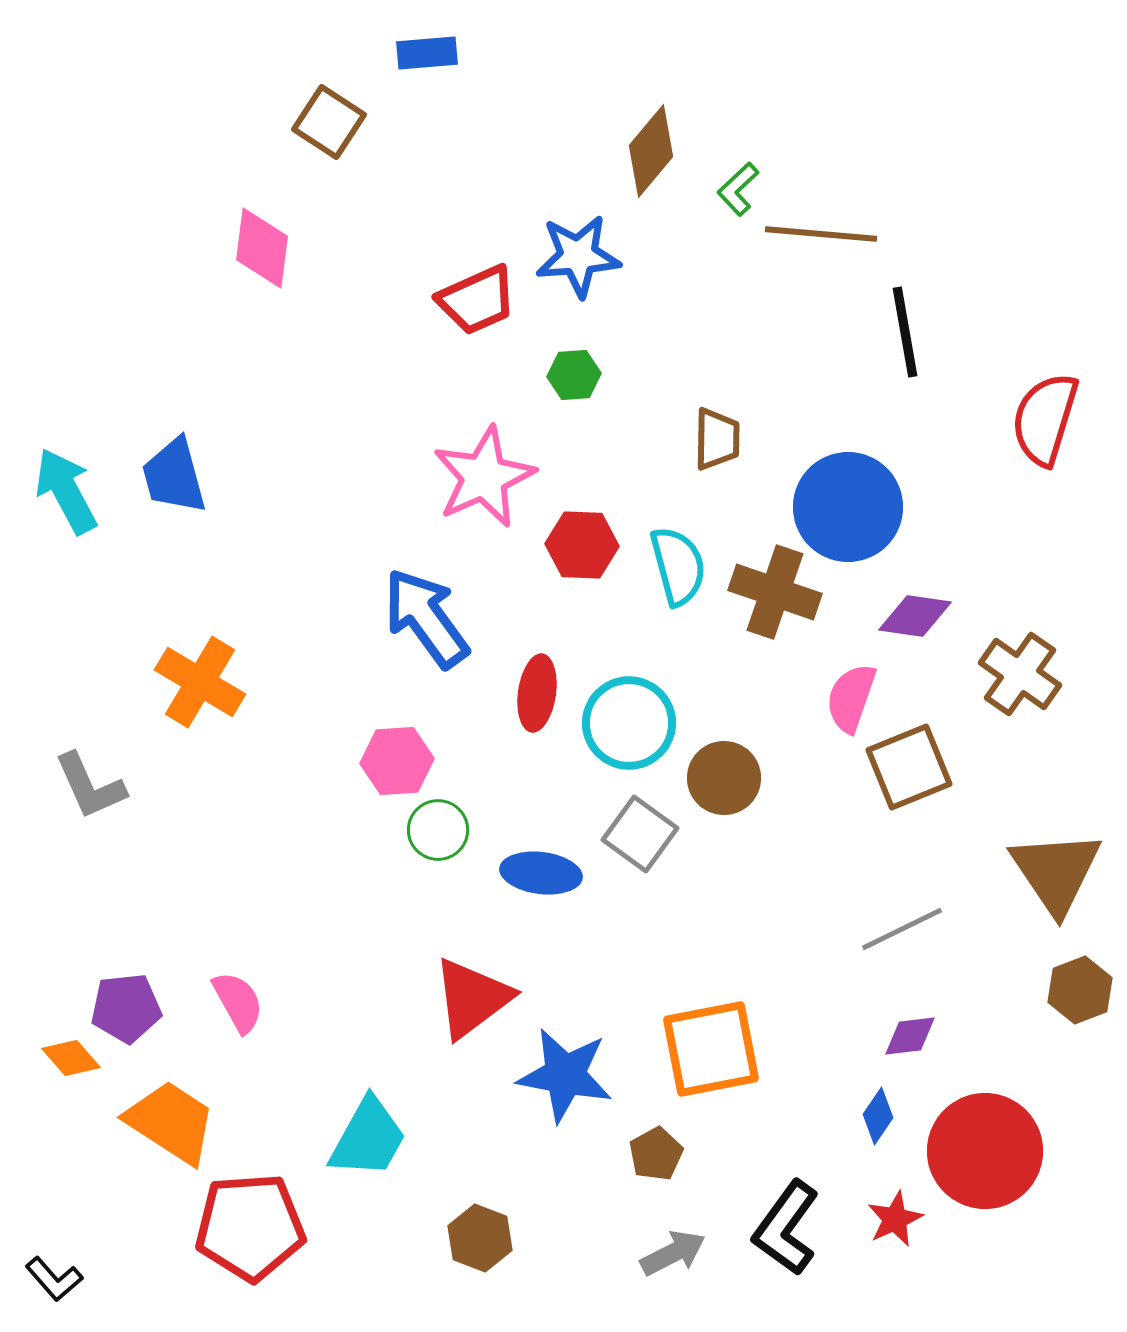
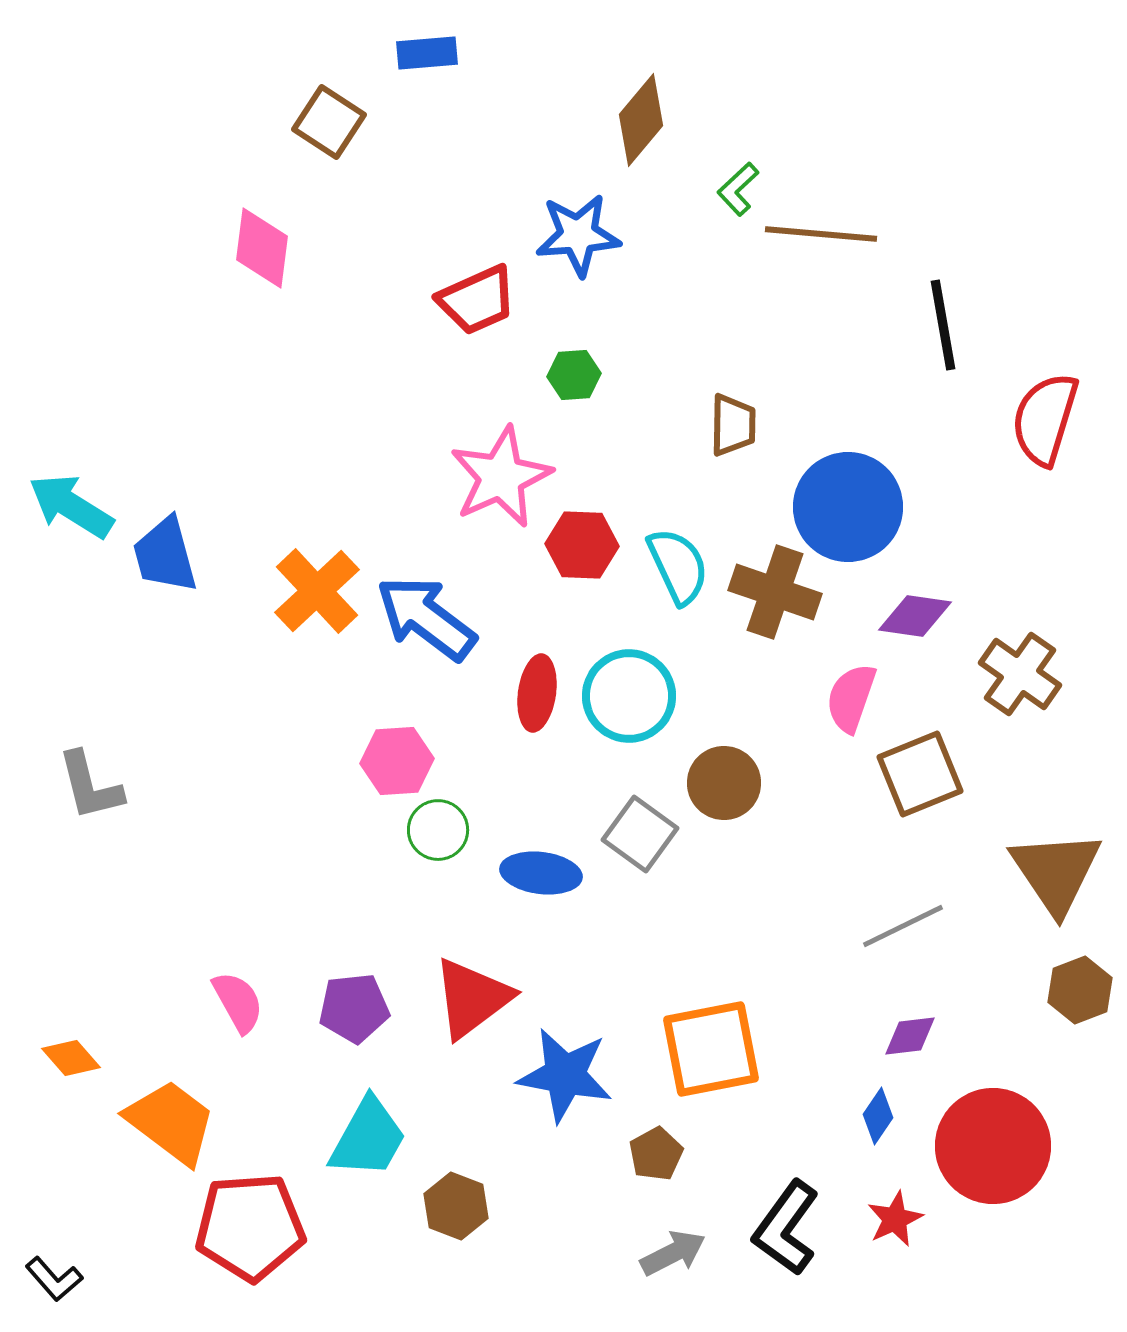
brown diamond at (651, 151): moved 10 px left, 31 px up
blue star at (578, 256): moved 21 px up
black line at (905, 332): moved 38 px right, 7 px up
brown trapezoid at (717, 439): moved 16 px right, 14 px up
blue trapezoid at (174, 476): moved 9 px left, 79 px down
pink star at (484, 477): moved 17 px right
cyan arrow at (66, 491): moved 5 px right, 15 px down; rotated 30 degrees counterclockwise
cyan semicircle at (678, 566): rotated 10 degrees counterclockwise
blue arrow at (426, 618): rotated 17 degrees counterclockwise
orange cross at (200, 682): moved 117 px right, 91 px up; rotated 16 degrees clockwise
cyan circle at (629, 723): moved 27 px up
brown square at (909, 767): moved 11 px right, 7 px down
brown circle at (724, 778): moved 5 px down
gray L-shape at (90, 786): rotated 10 degrees clockwise
gray line at (902, 929): moved 1 px right, 3 px up
purple pentagon at (126, 1008): moved 228 px right
orange trapezoid at (171, 1122): rotated 4 degrees clockwise
red circle at (985, 1151): moved 8 px right, 5 px up
brown hexagon at (480, 1238): moved 24 px left, 32 px up
